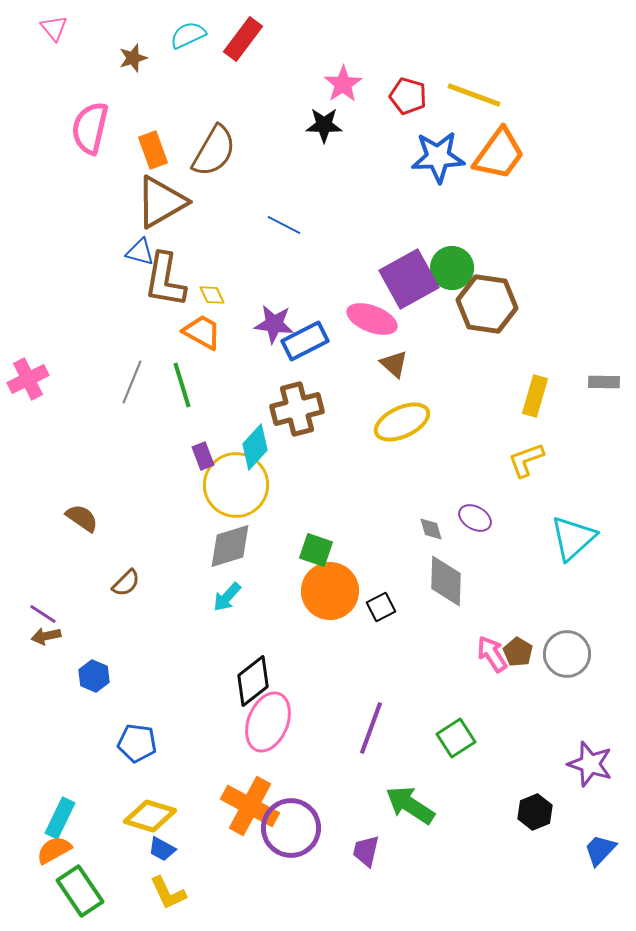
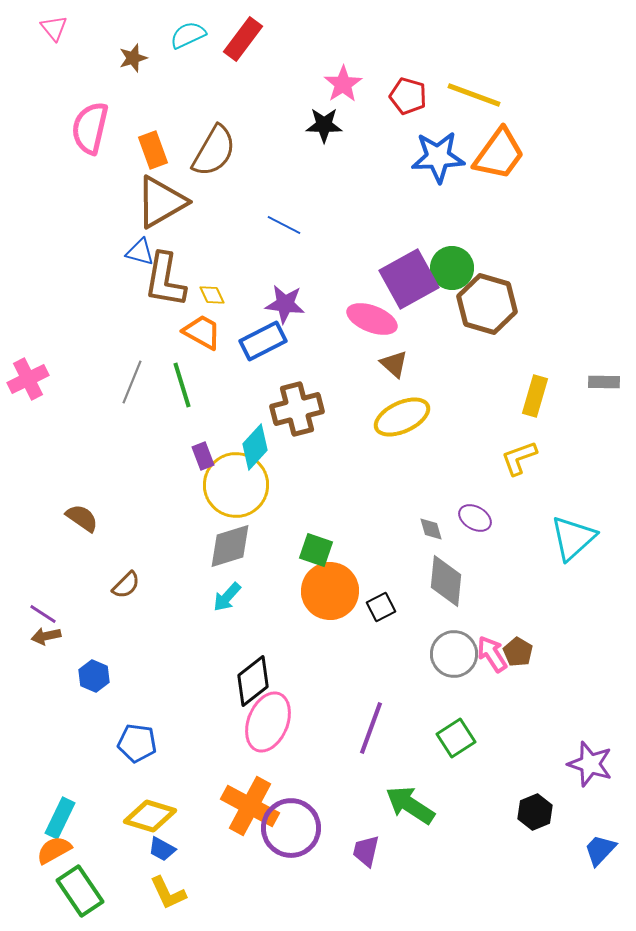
brown hexagon at (487, 304): rotated 8 degrees clockwise
purple star at (274, 324): moved 11 px right, 20 px up
blue rectangle at (305, 341): moved 42 px left
yellow ellipse at (402, 422): moved 5 px up
yellow L-shape at (526, 460): moved 7 px left, 2 px up
gray diamond at (446, 581): rotated 4 degrees clockwise
brown semicircle at (126, 583): moved 2 px down
gray circle at (567, 654): moved 113 px left
